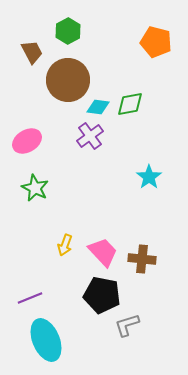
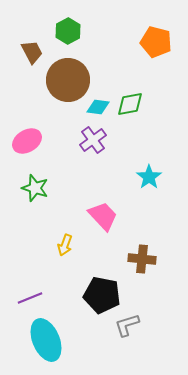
purple cross: moved 3 px right, 4 px down
green star: rotated 8 degrees counterclockwise
pink trapezoid: moved 36 px up
